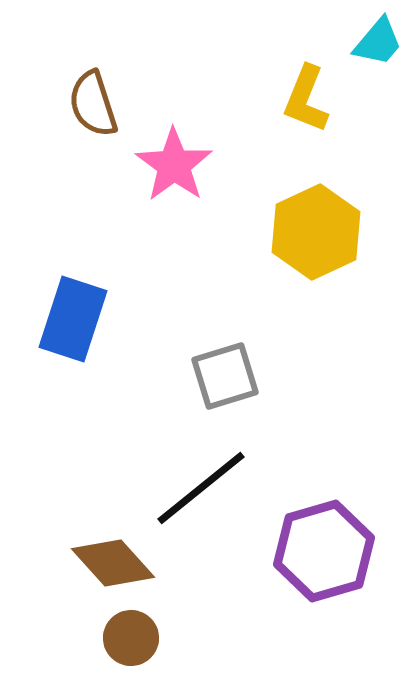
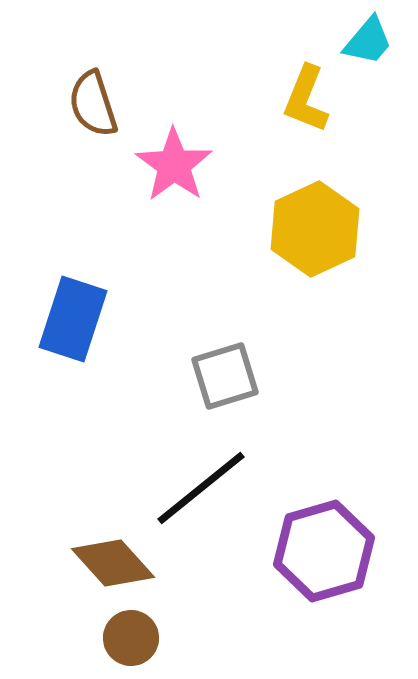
cyan trapezoid: moved 10 px left, 1 px up
yellow hexagon: moved 1 px left, 3 px up
